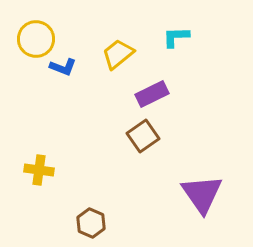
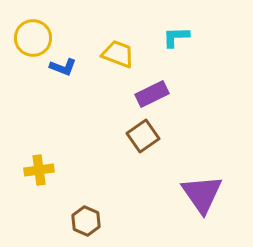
yellow circle: moved 3 px left, 1 px up
yellow trapezoid: rotated 60 degrees clockwise
yellow cross: rotated 16 degrees counterclockwise
brown hexagon: moved 5 px left, 2 px up
